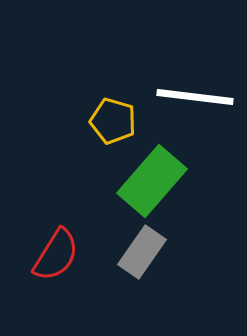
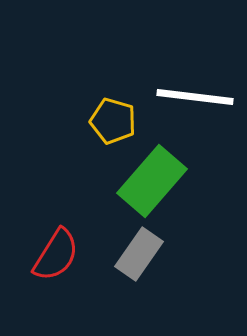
gray rectangle: moved 3 px left, 2 px down
